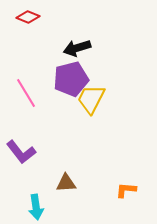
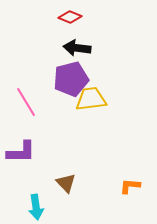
red diamond: moved 42 px right
black arrow: rotated 24 degrees clockwise
pink line: moved 9 px down
yellow trapezoid: rotated 56 degrees clockwise
purple L-shape: rotated 52 degrees counterclockwise
brown triangle: rotated 50 degrees clockwise
orange L-shape: moved 4 px right, 4 px up
